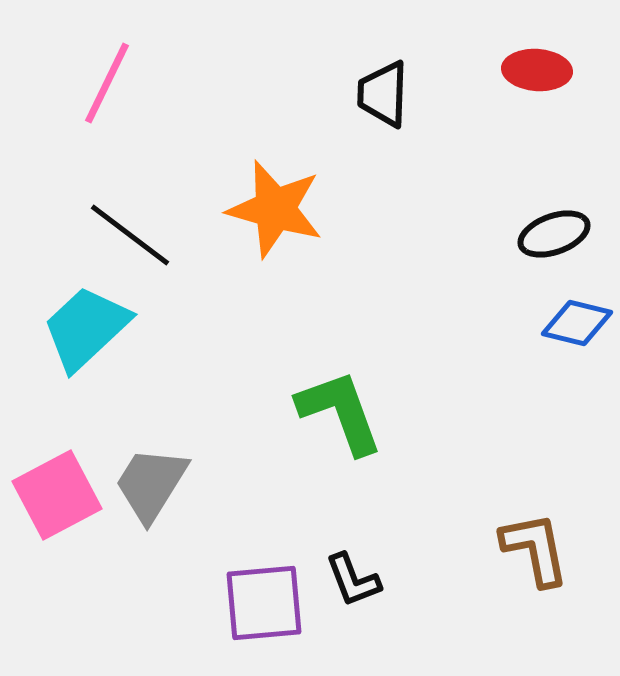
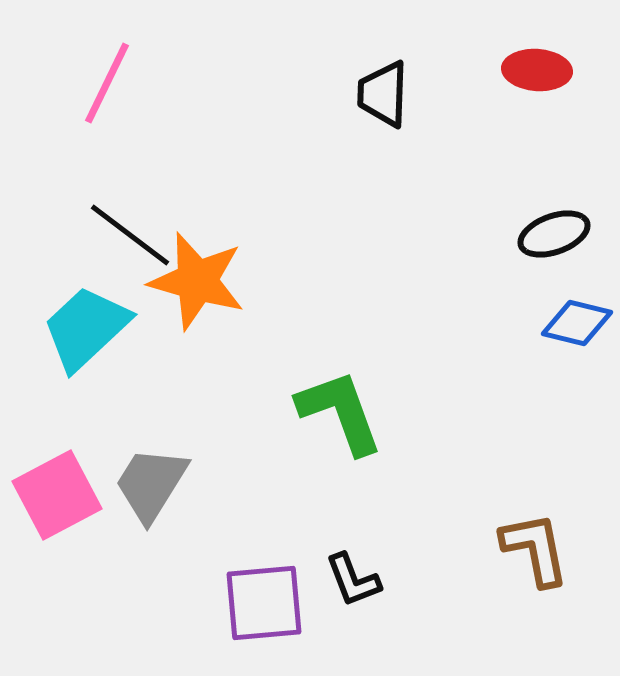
orange star: moved 78 px left, 72 px down
